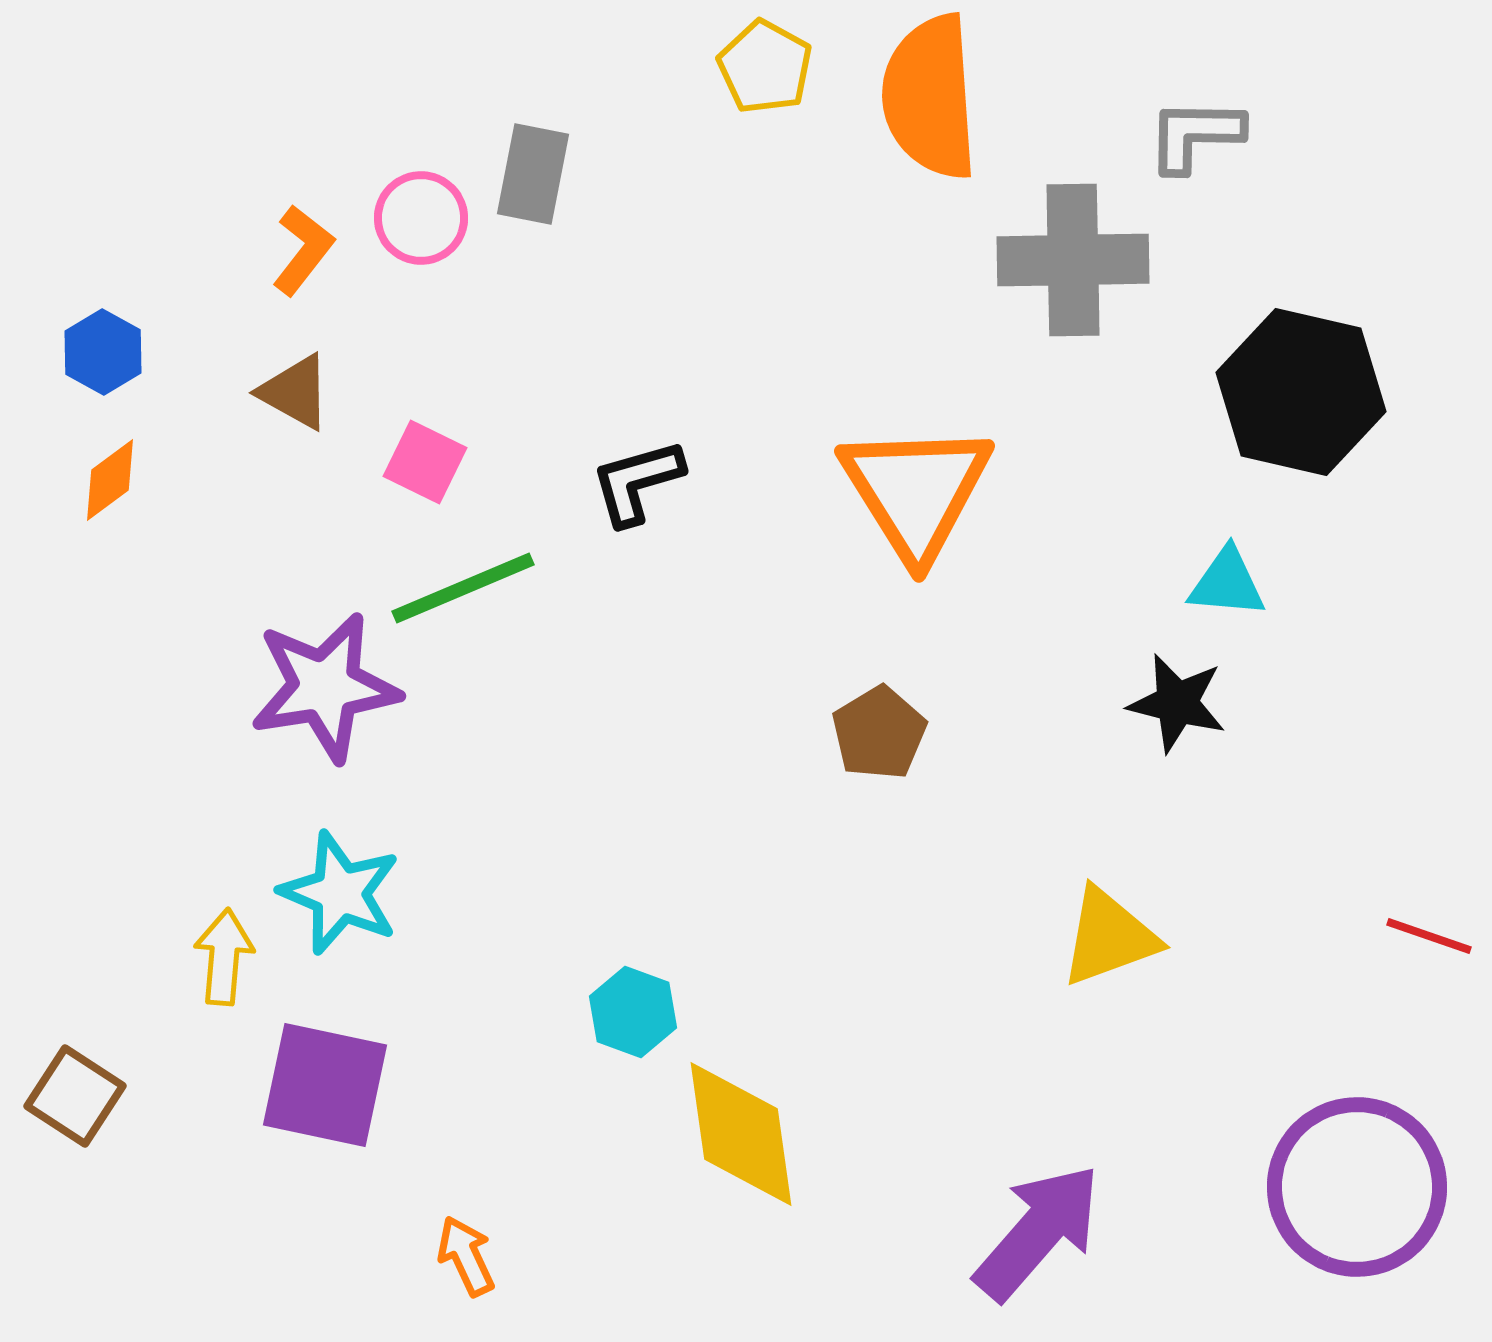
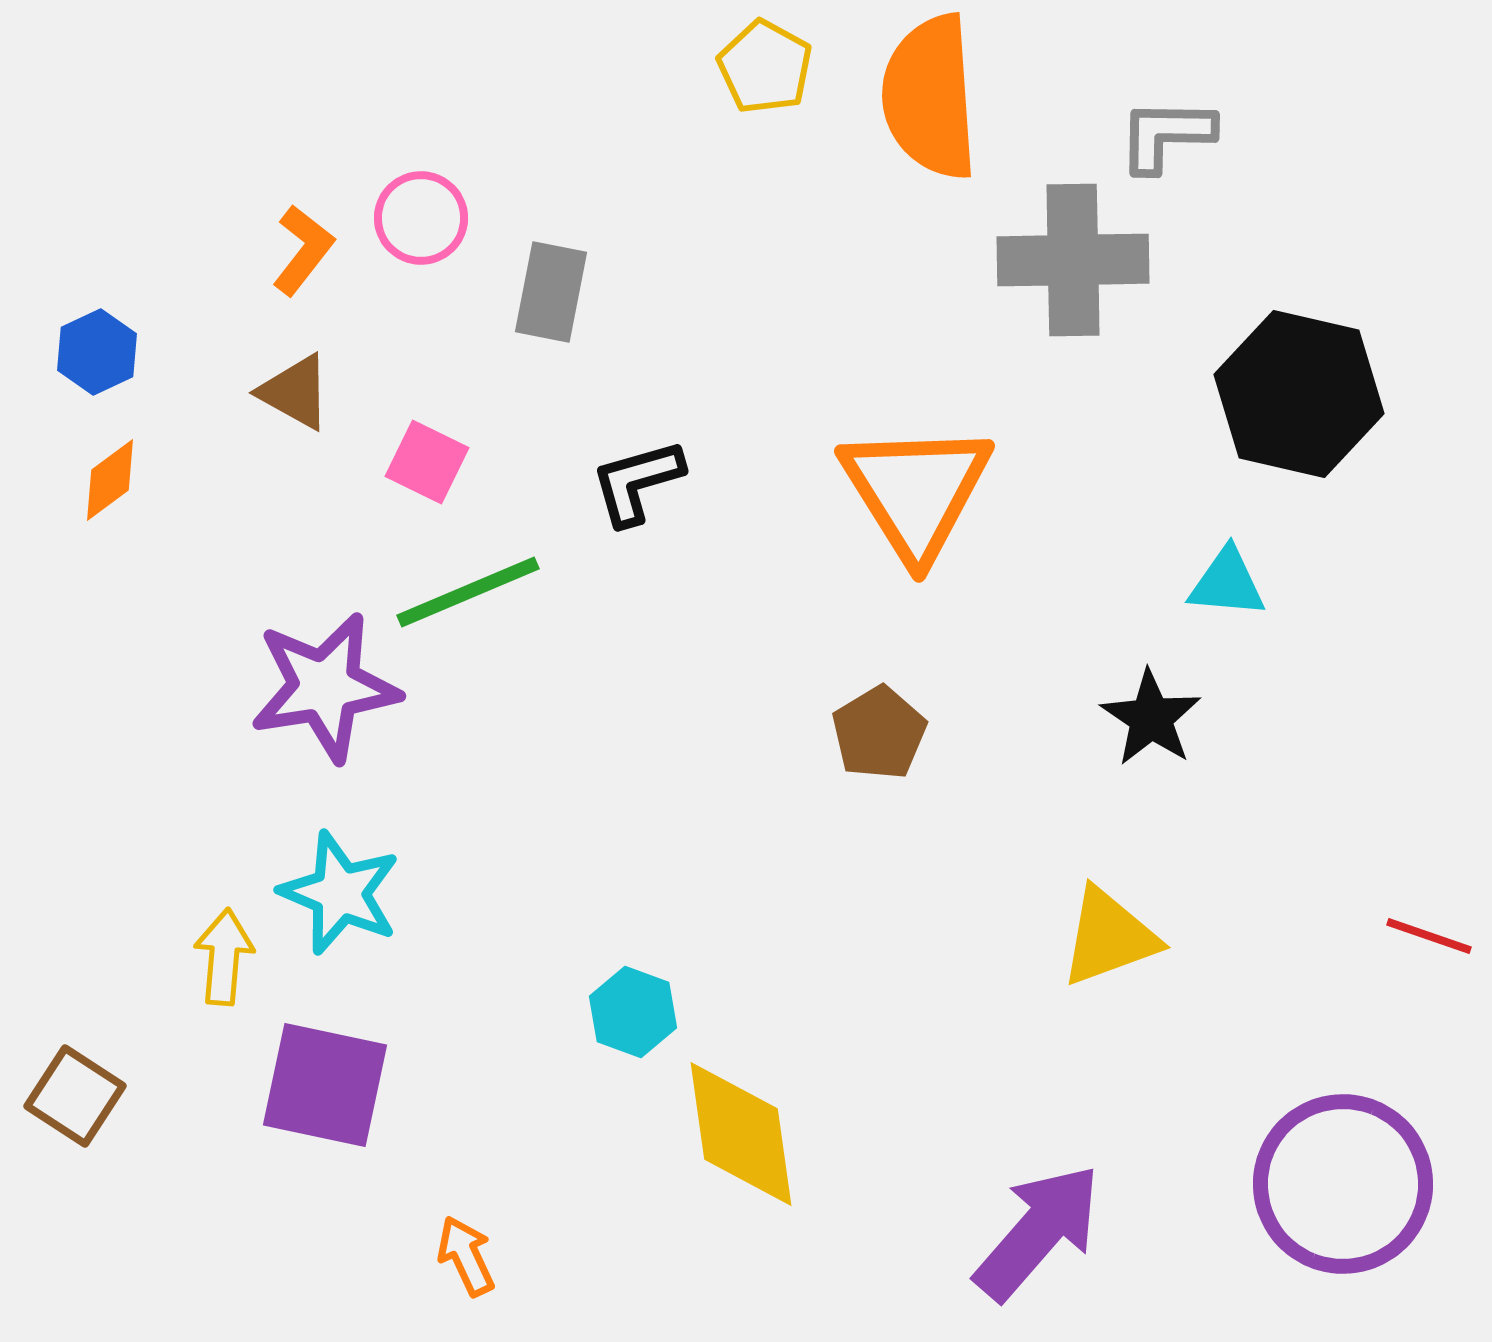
gray L-shape: moved 29 px left
gray rectangle: moved 18 px right, 118 px down
blue hexagon: moved 6 px left; rotated 6 degrees clockwise
black hexagon: moved 2 px left, 2 px down
pink square: moved 2 px right
green line: moved 5 px right, 4 px down
black star: moved 26 px left, 15 px down; rotated 20 degrees clockwise
purple circle: moved 14 px left, 3 px up
